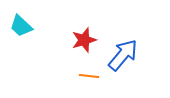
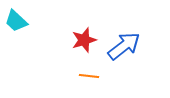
cyan trapezoid: moved 5 px left, 5 px up
blue arrow: moved 1 px right, 9 px up; rotated 12 degrees clockwise
